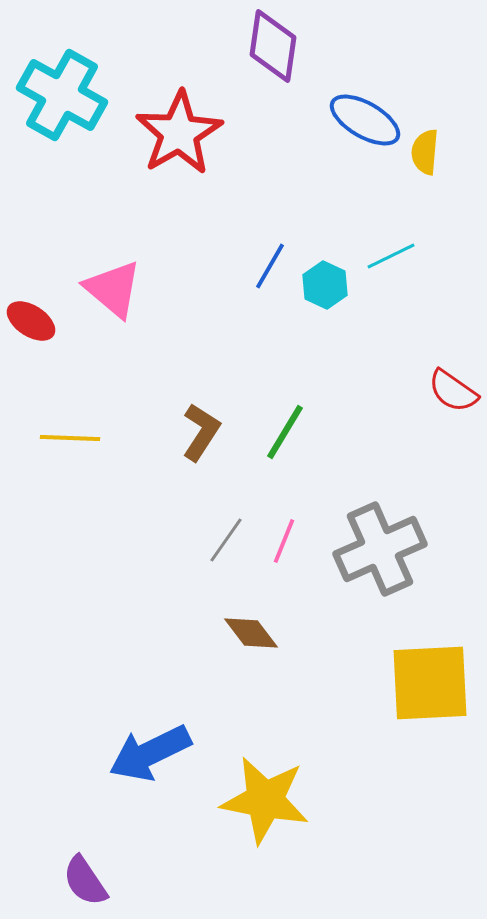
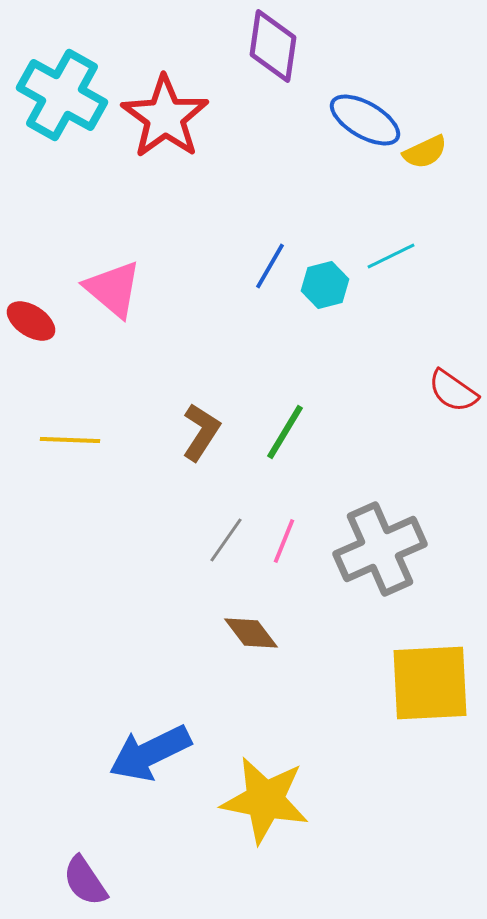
red star: moved 14 px left, 16 px up; rotated 6 degrees counterclockwise
yellow semicircle: rotated 120 degrees counterclockwise
cyan hexagon: rotated 21 degrees clockwise
yellow line: moved 2 px down
